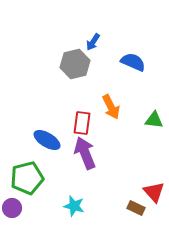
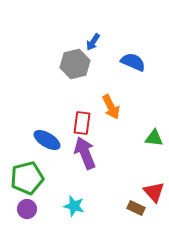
green triangle: moved 18 px down
purple circle: moved 15 px right, 1 px down
